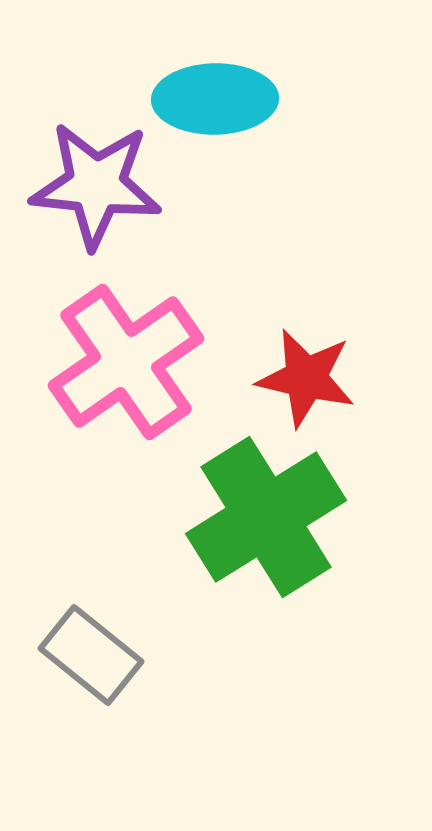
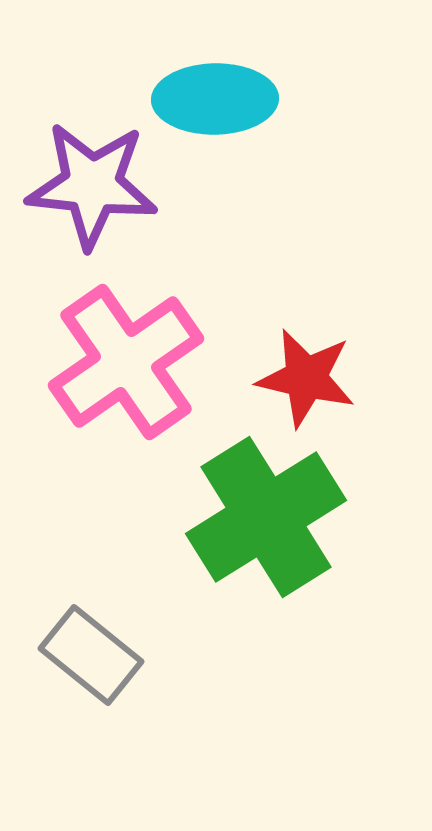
purple star: moved 4 px left
